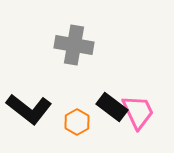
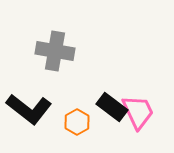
gray cross: moved 19 px left, 6 px down
